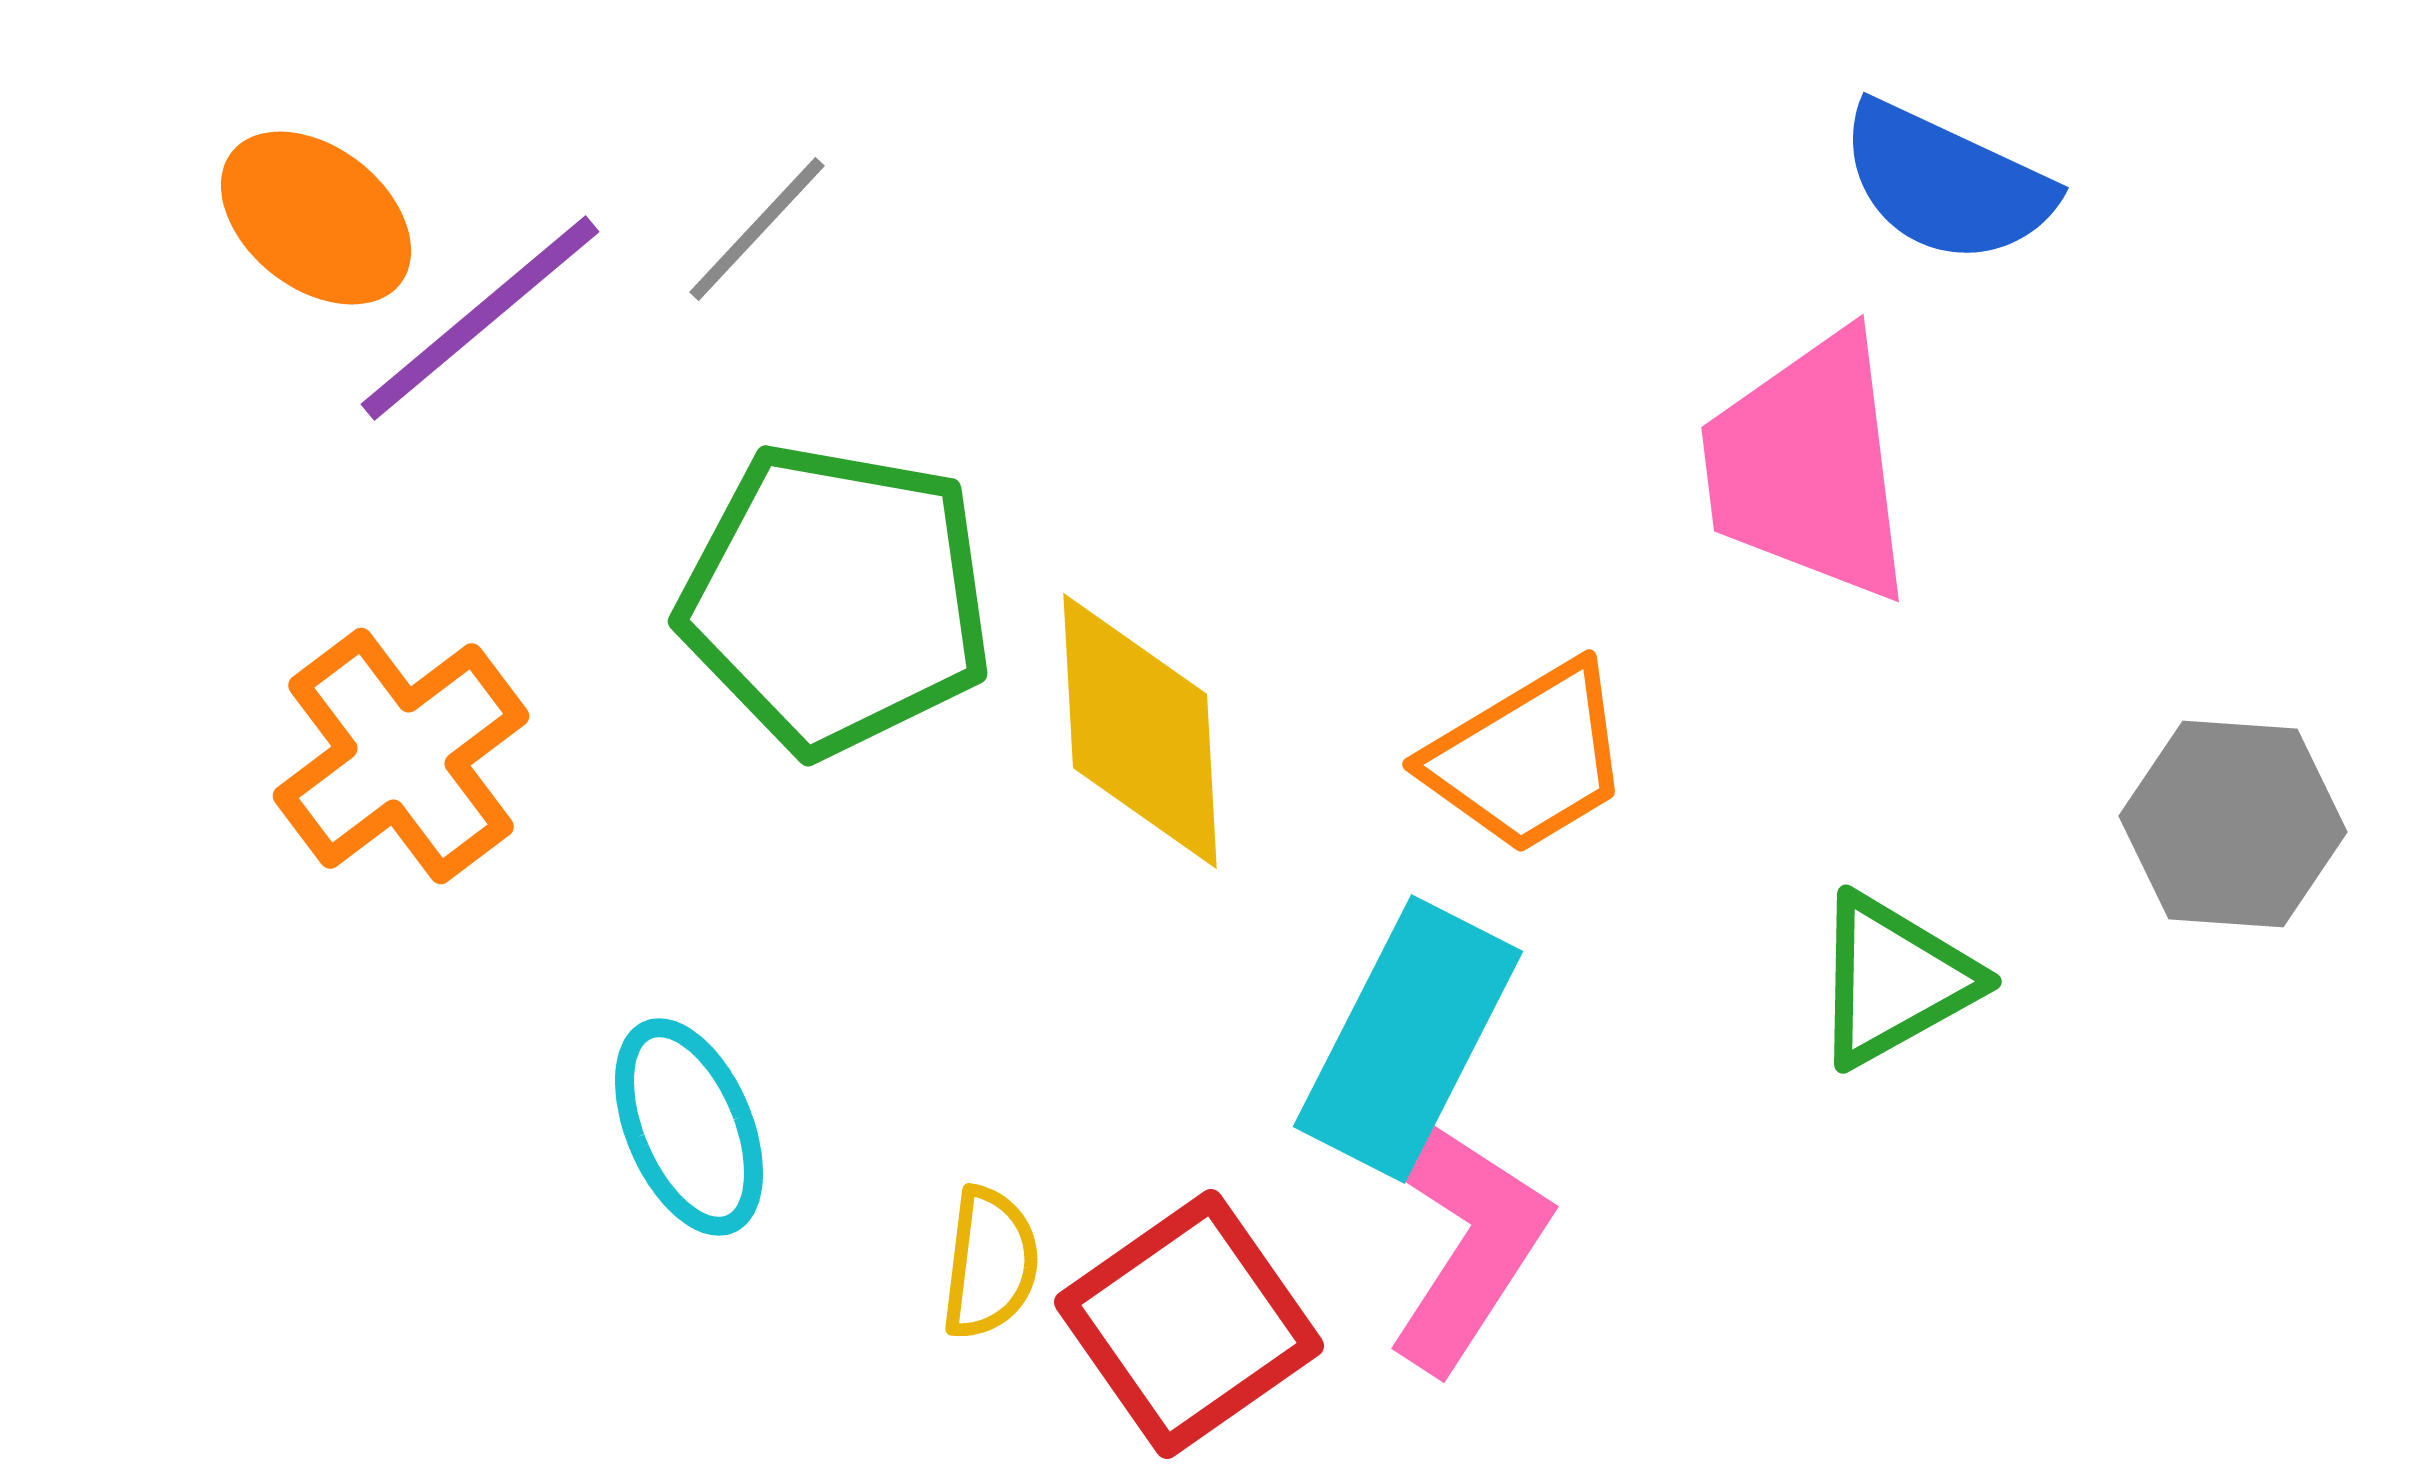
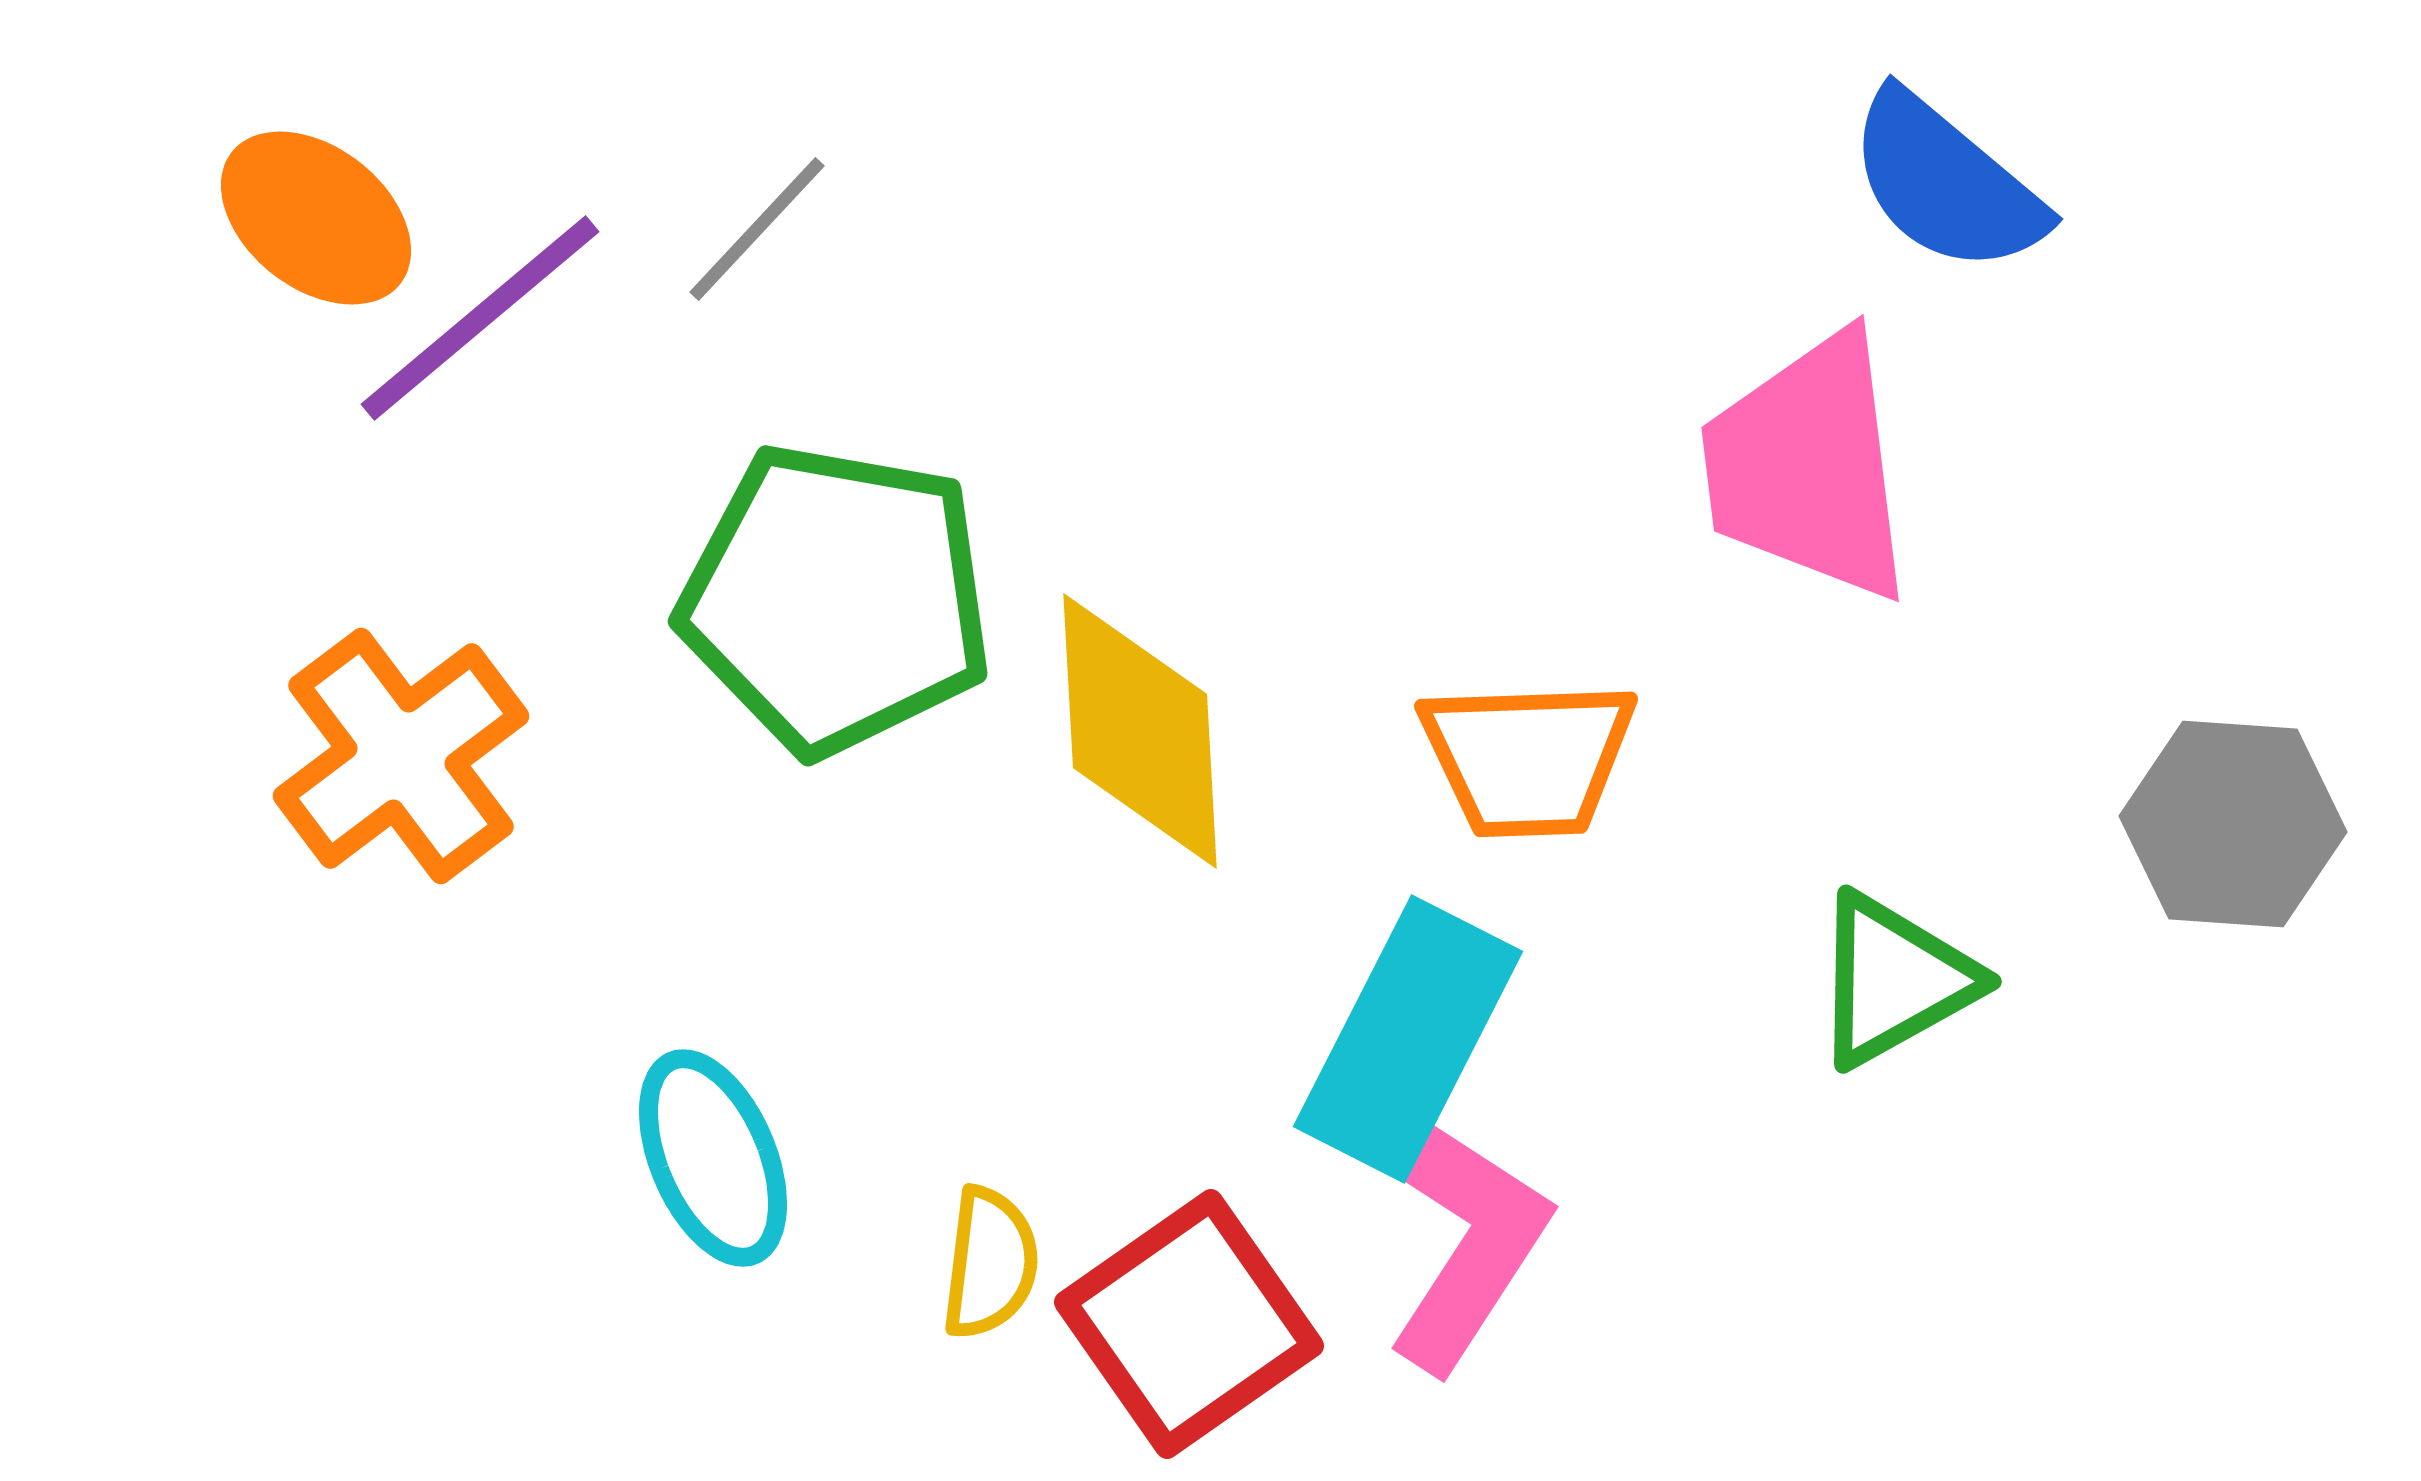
blue semicircle: rotated 15 degrees clockwise
orange trapezoid: rotated 29 degrees clockwise
cyan ellipse: moved 24 px right, 31 px down
